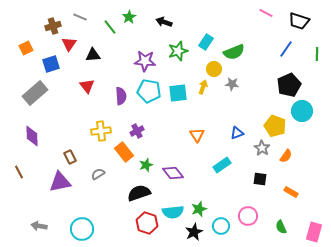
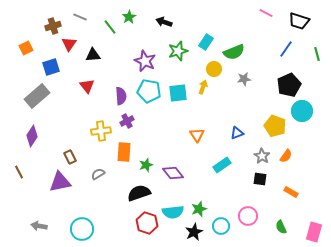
green line at (317, 54): rotated 16 degrees counterclockwise
purple star at (145, 61): rotated 20 degrees clockwise
blue square at (51, 64): moved 3 px down
gray star at (232, 84): moved 12 px right, 5 px up; rotated 16 degrees counterclockwise
gray rectangle at (35, 93): moved 2 px right, 3 px down
purple cross at (137, 131): moved 10 px left, 10 px up
purple diamond at (32, 136): rotated 35 degrees clockwise
gray star at (262, 148): moved 8 px down
orange rectangle at (124, 152): rotated 42 degrees clockwise
